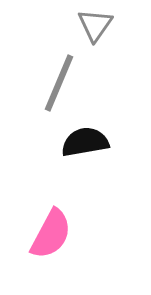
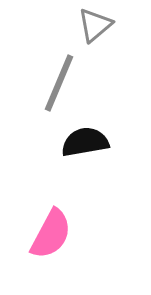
gray triangle: rotated 15 degrees clockwise
